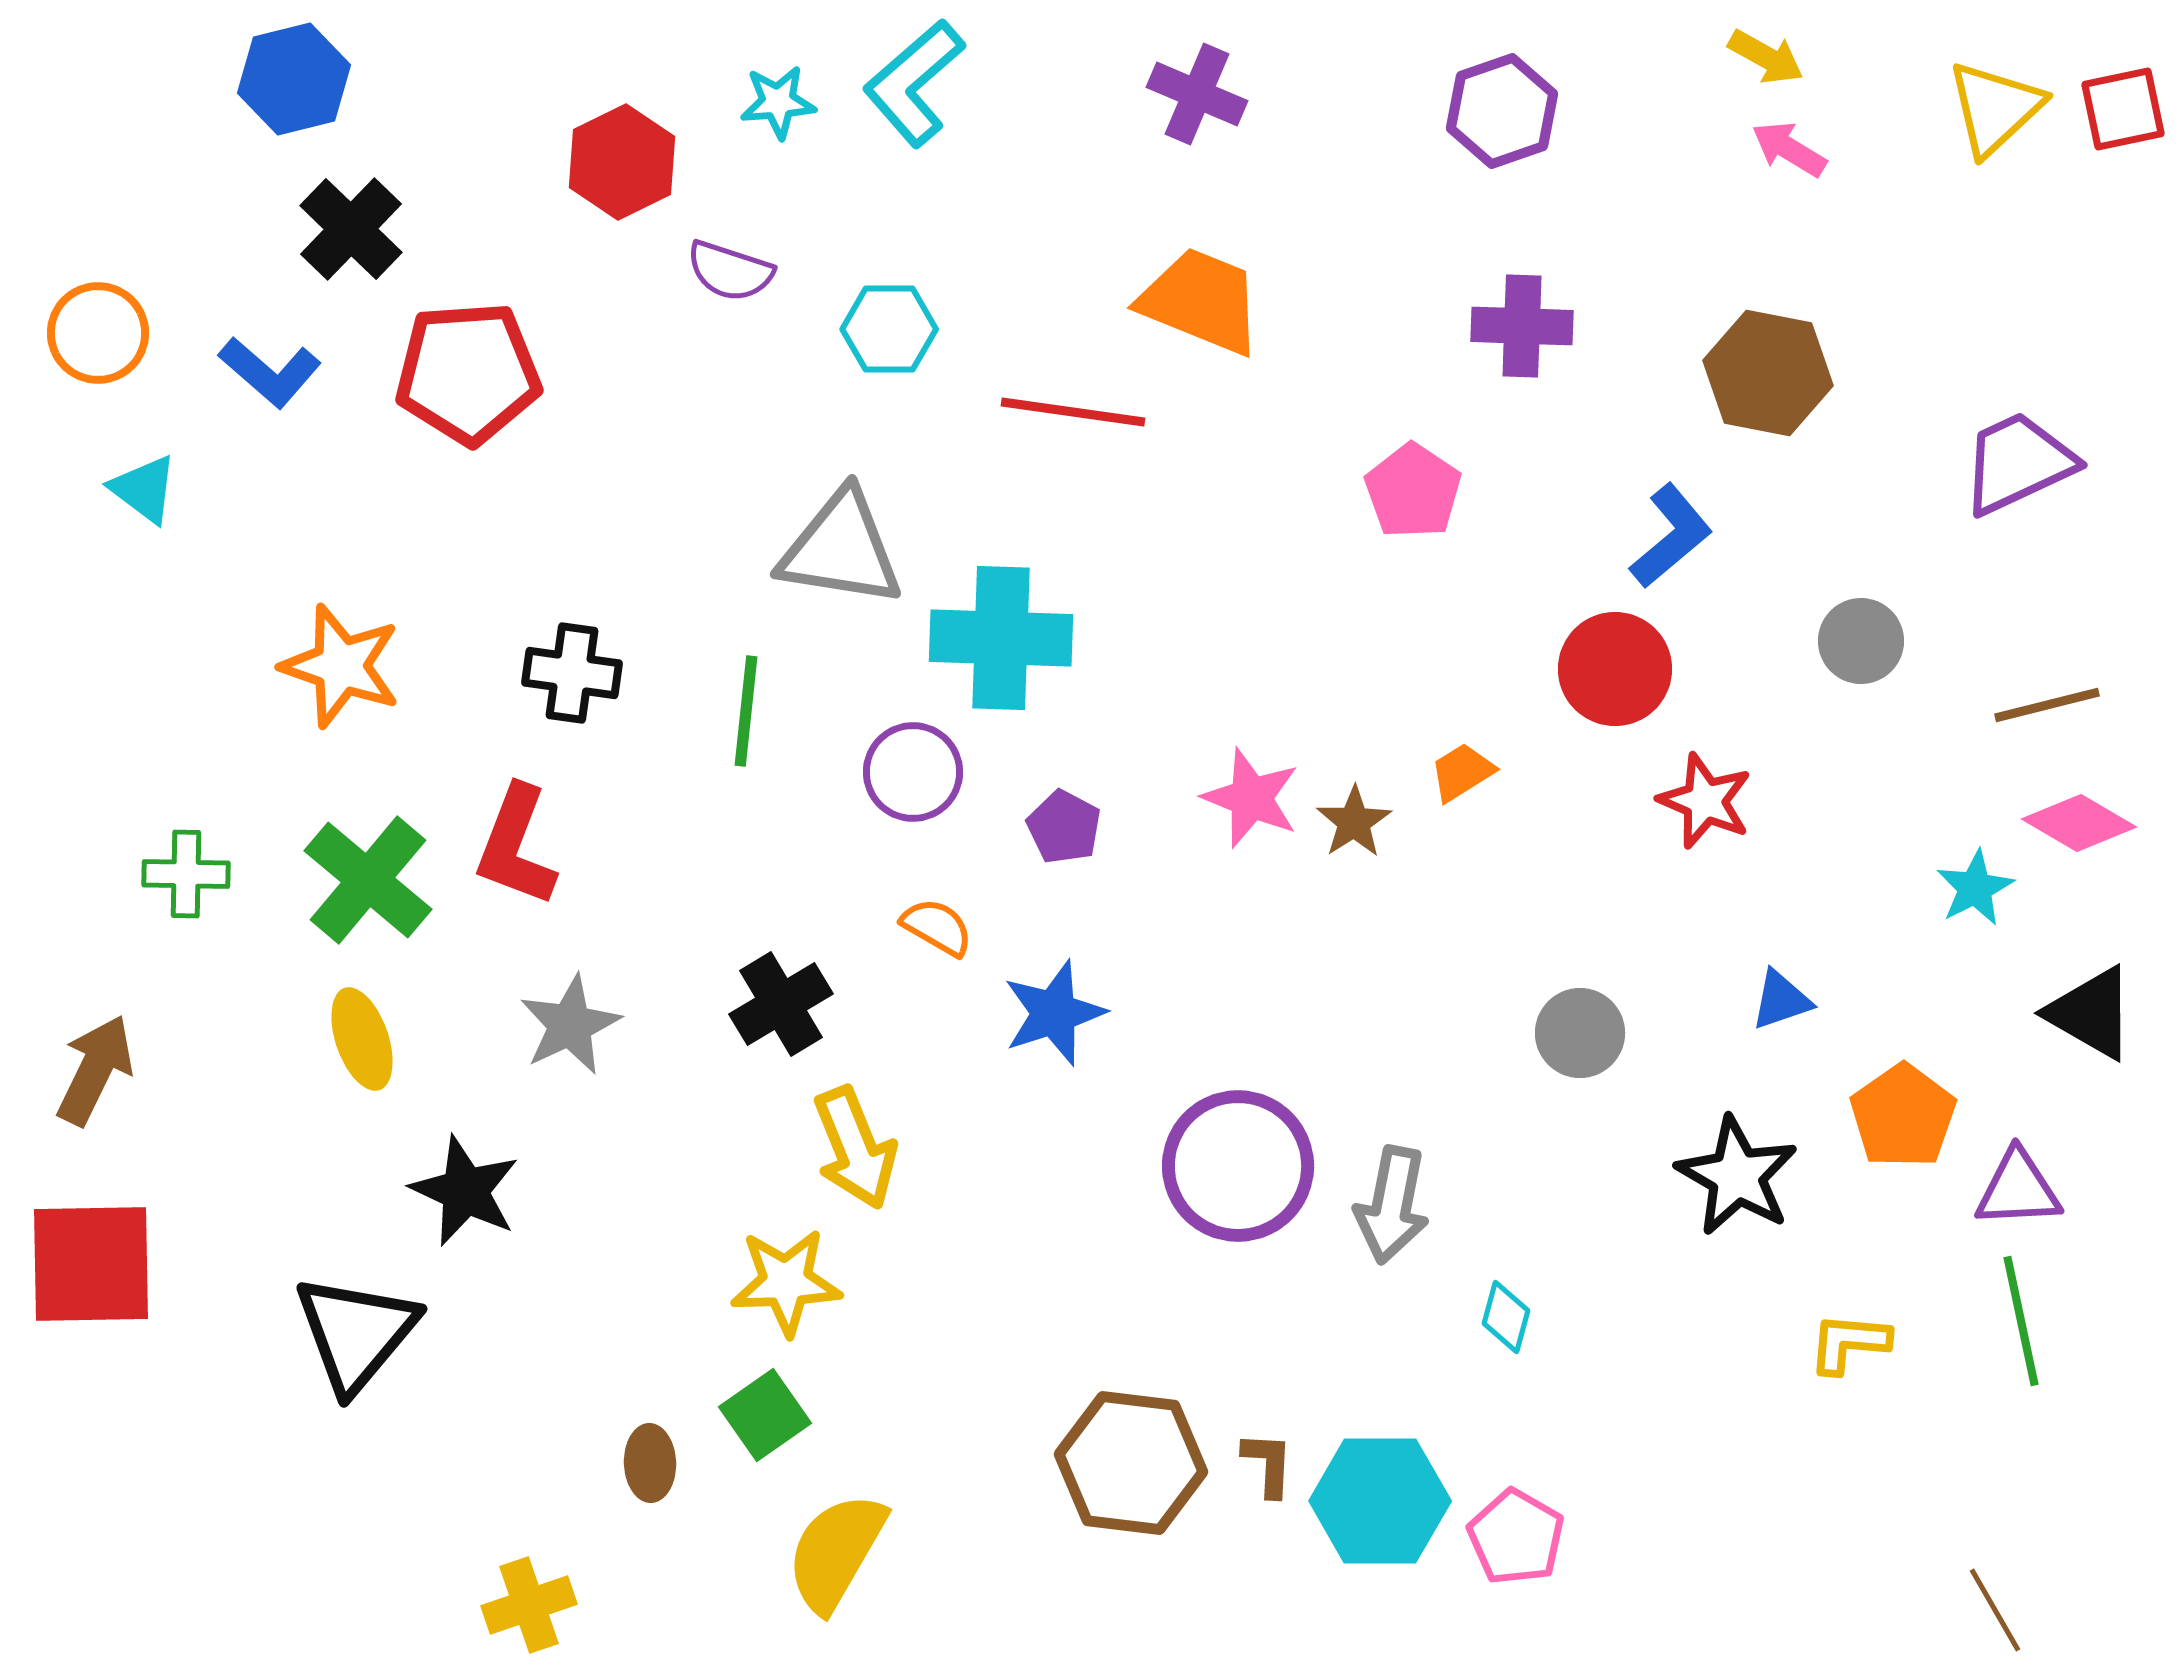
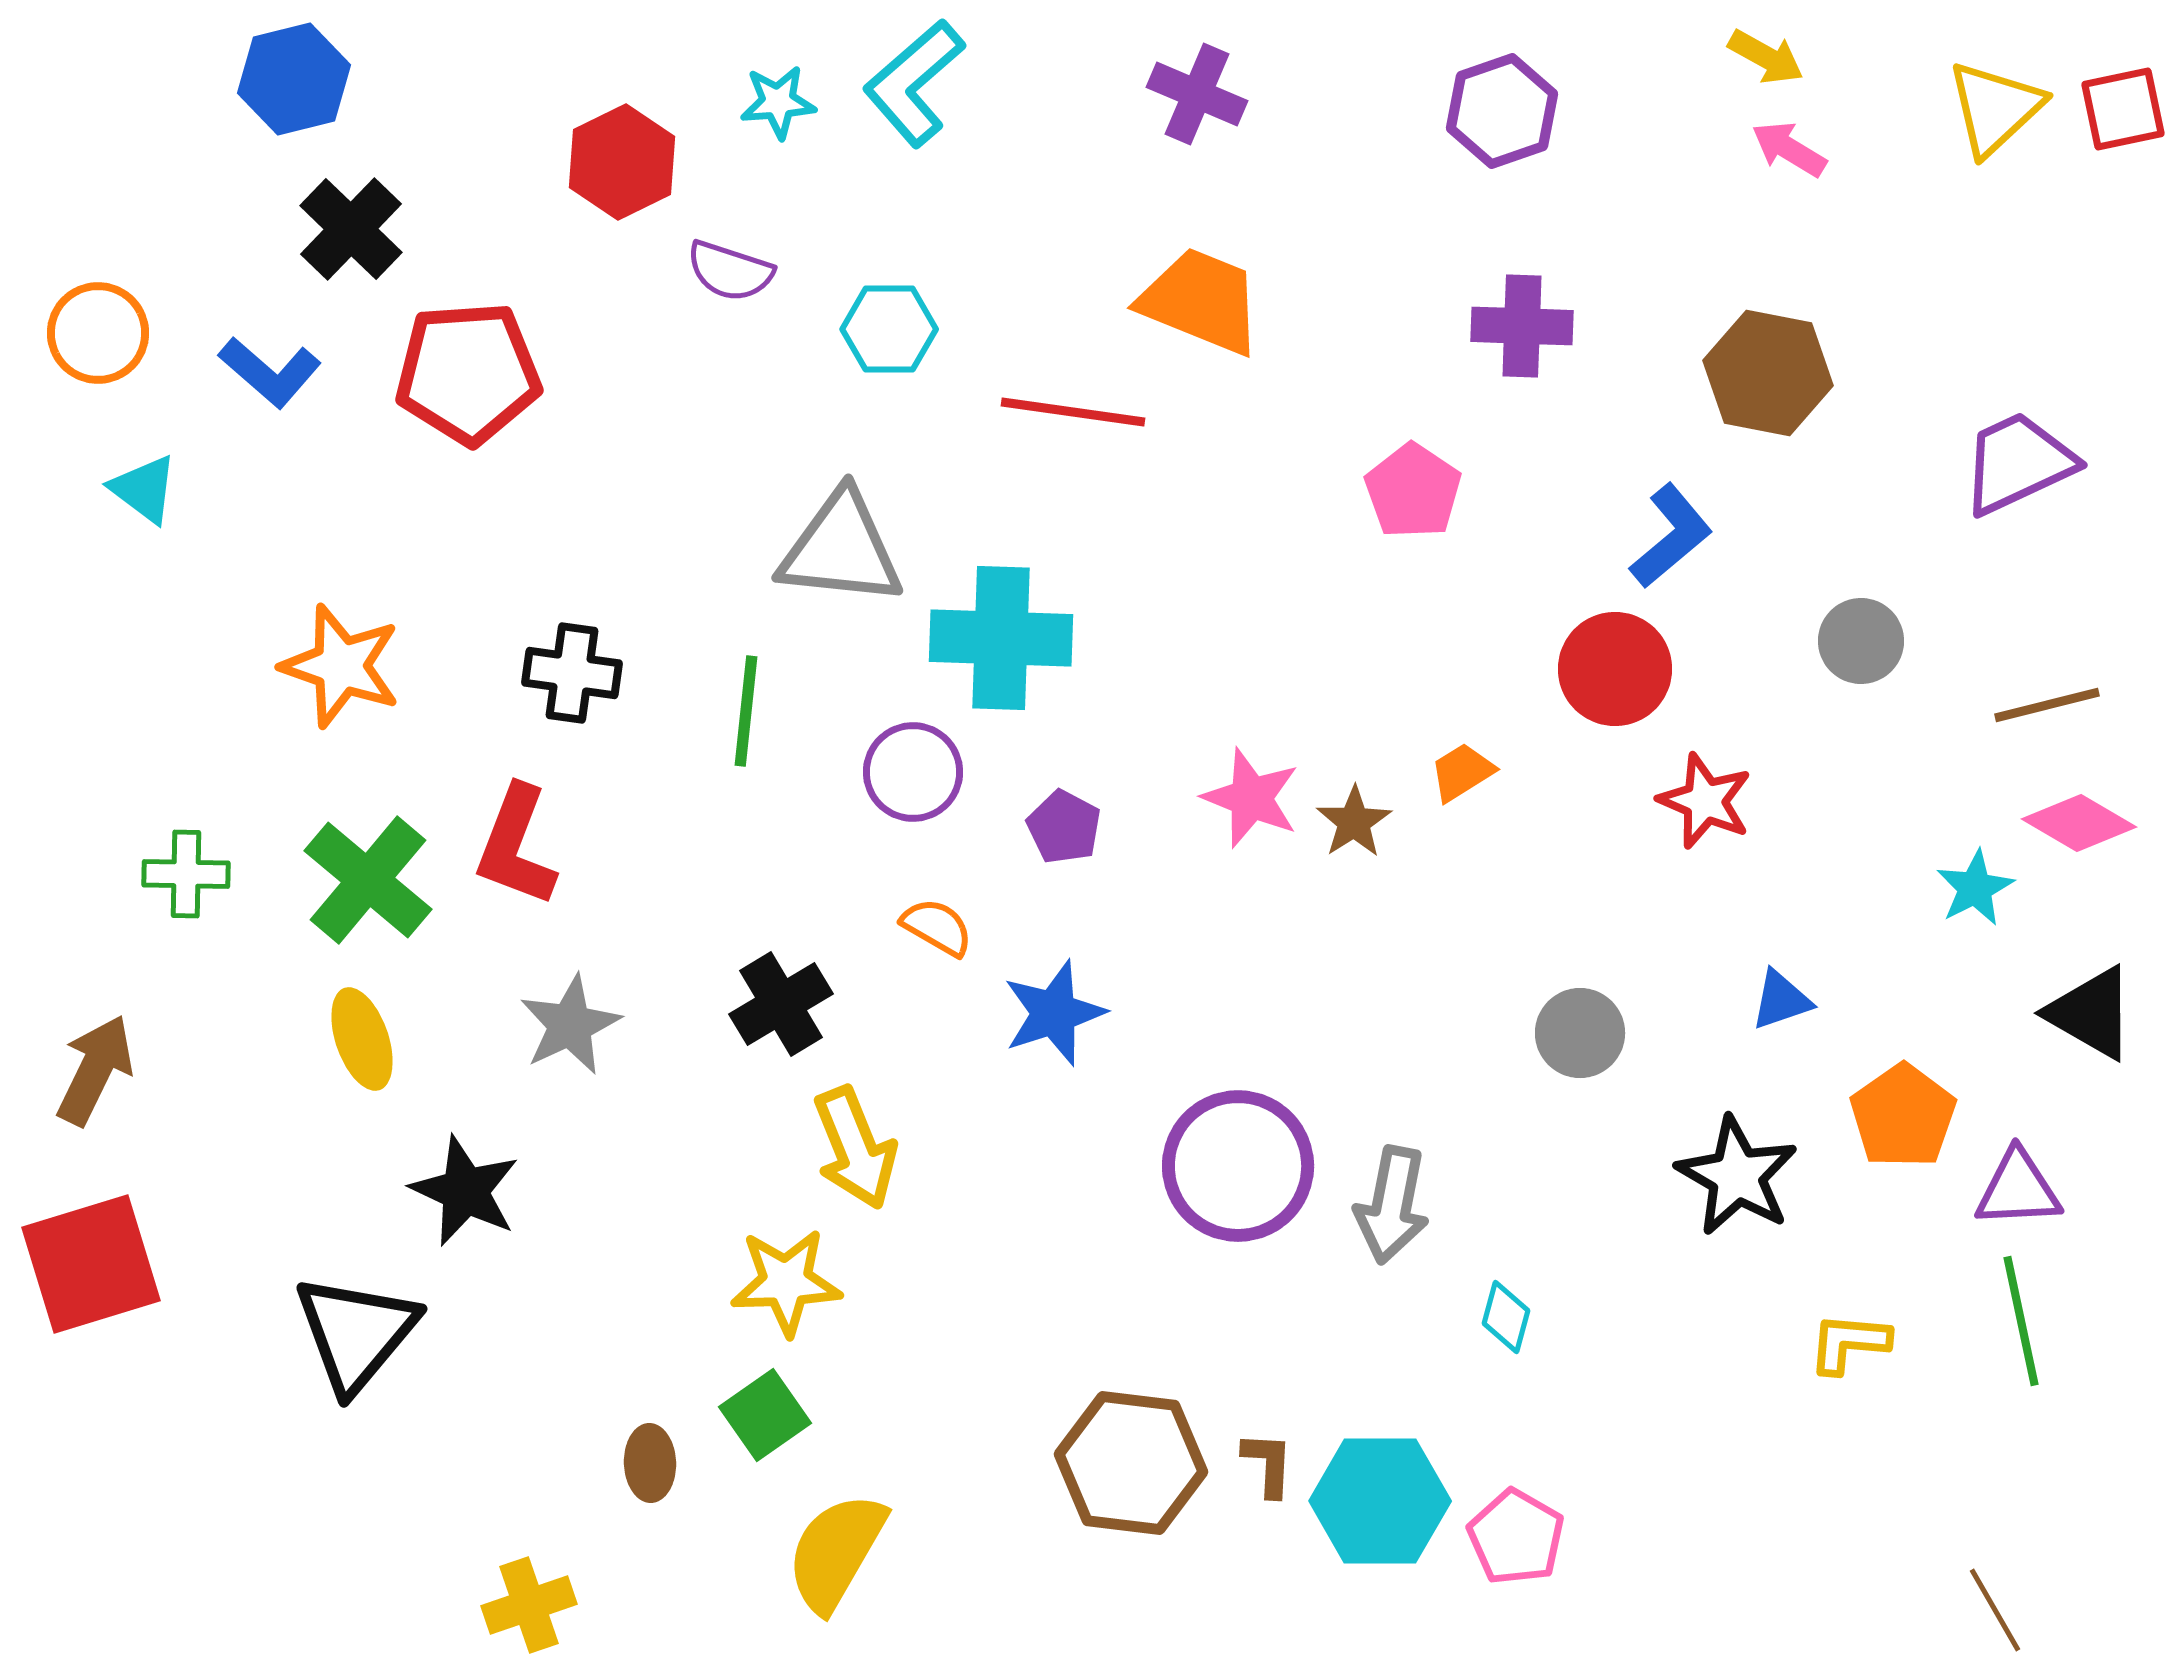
gray triangle at (841, 549): rotated 3 degrees counterclockwise
red square at (91, 1264): rotated 16 degrees counterclockwise
